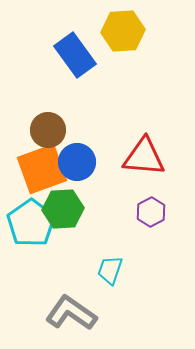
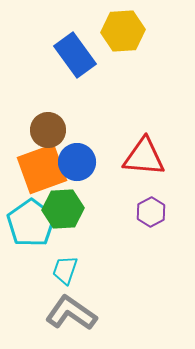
cyan trapezoid: moved 45 px left
